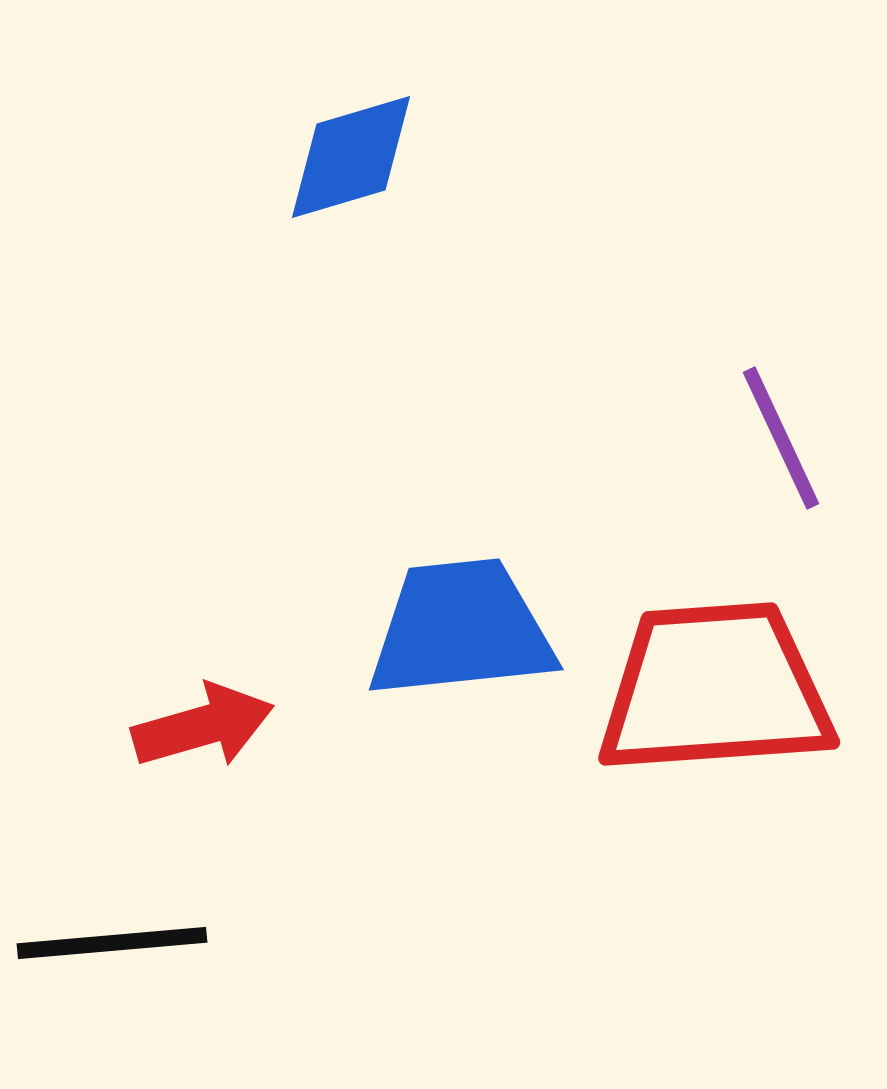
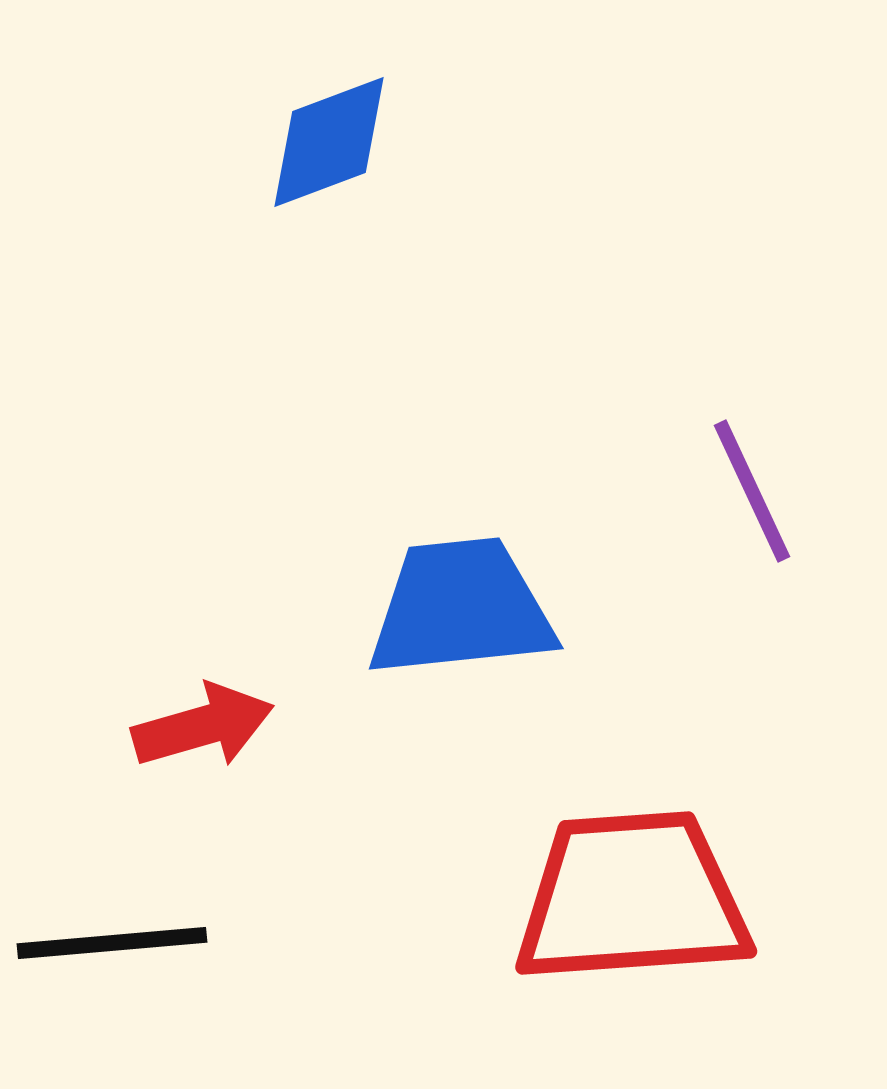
blue diamond: moved 22 px left, 15 px up; rotated 4 degrees counterclockwise
purple line: moved 29 px left, 53 px down
blue trapezoid: moved 21 px up
red trapezoid: moved 83 px left, 209 px down
